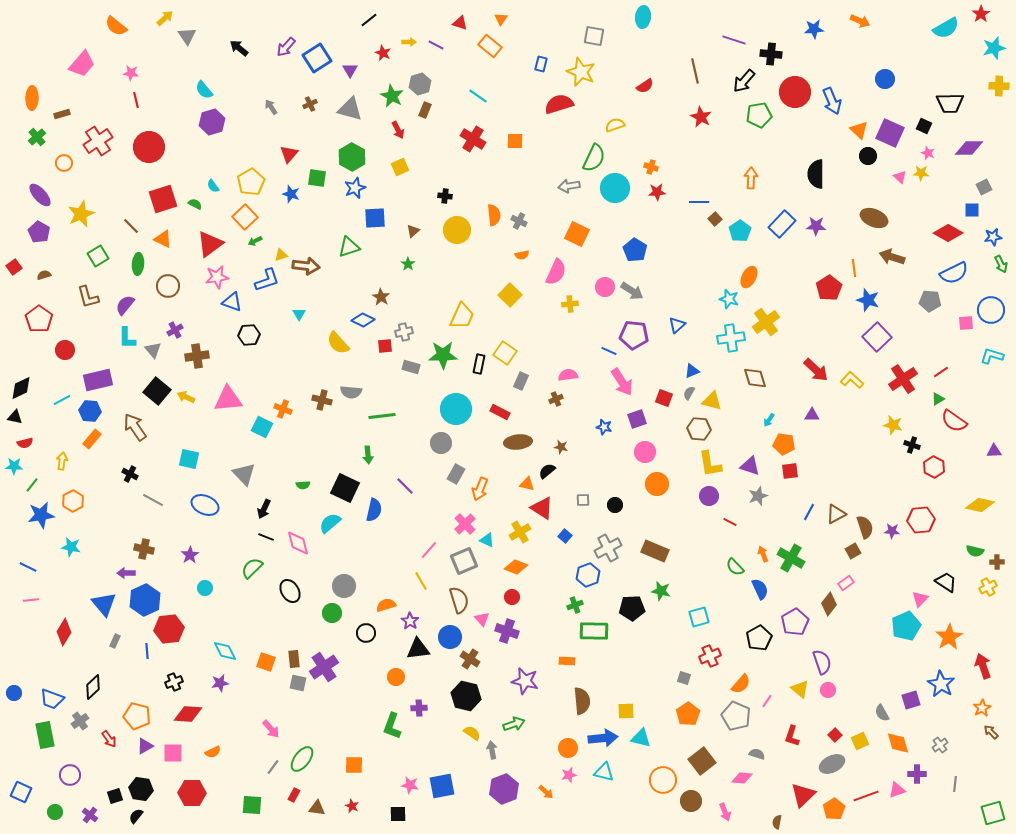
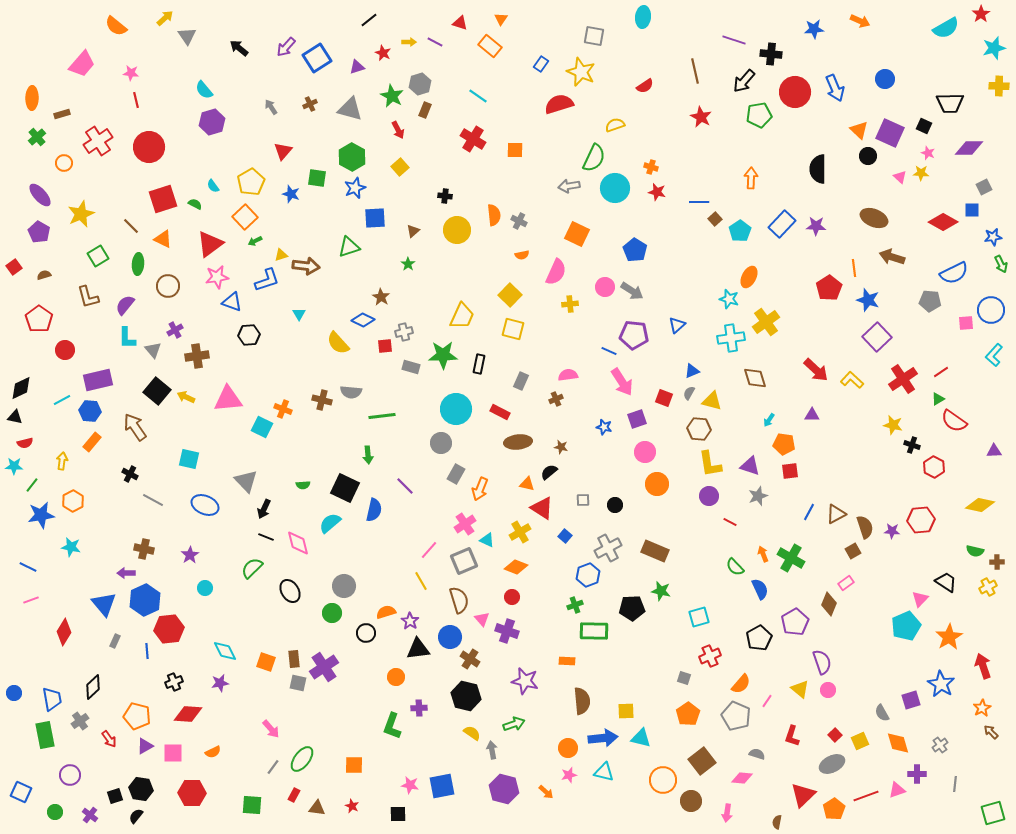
purple line at (436, 45): moved 1 px left, 3 px up
blue rectangle at (541, 64): rotated 21 degrees clockwise
purple triangle at (350, 70): moved 7 px right, 3 px up; rotated 42 degrees clockwise
blue arrow at (832, 101): moved 3 px right, 13 px up
orange square at (515, 141): moved 9 px down
red triangle at (289, 154): moved 6 px left, 3 px up
yellow square at (400, 167): rotated 18 degrees counterclockwise
black semicircle at (816, 174): moved 2 px right, 5 px up
red star at (657, 192): rotated 18 degrees clockwise
red diamond at (948, 233): moved 5 px left, 11 px up
yellow square at (505, 353): moved 8 px right, 24 px up; rotated 20 degrees counterclockwise
cyan L-shape at (992, 356): moved 2 px right, 1 px up; rotated 65 degrees counterclockwise
orange rectangle at (92, 439): moved 3 px down
black semicircle at (547, 471): moved 2 px right, 1 px down
gray triangle at (244, 474): moved 2 px right, 7 px down
pink cross at (465, 524): rotated 10 degrees clockwise
pink line at (31, 600): rotated 14 degrees counterclockwise
brown diamond at (829, 604): rotated 15 degrees counterclockwise
orange semicircle at (386, 605): moved 7 px down
blue trapezoid at (52, 699): rotated 120 degrees counterclockwise
purple hexagon at (504, 789): rotated 24 degrees counterclockwise
pink arrow at (725, 812): moved 2 px right, 1 px down; rotated 30 degrees clockwise
